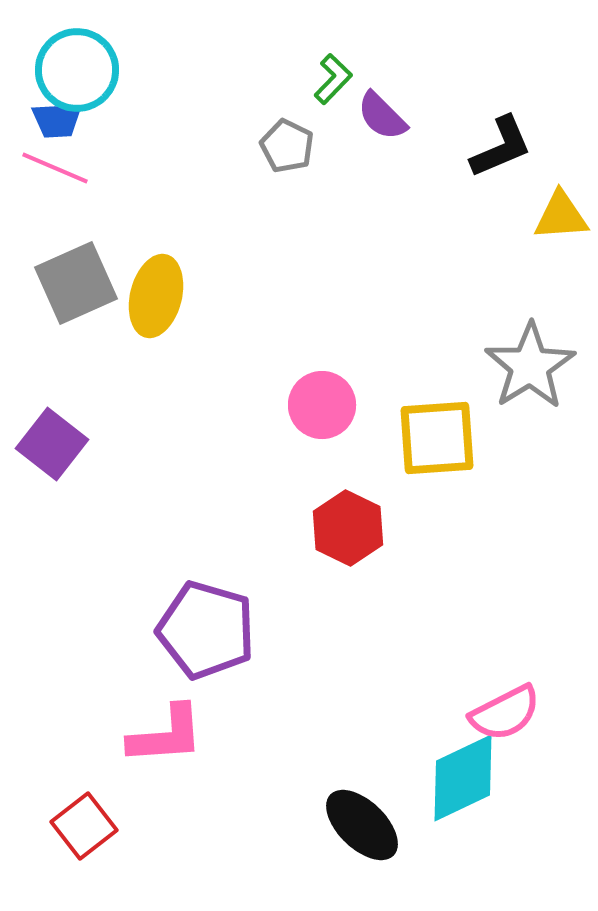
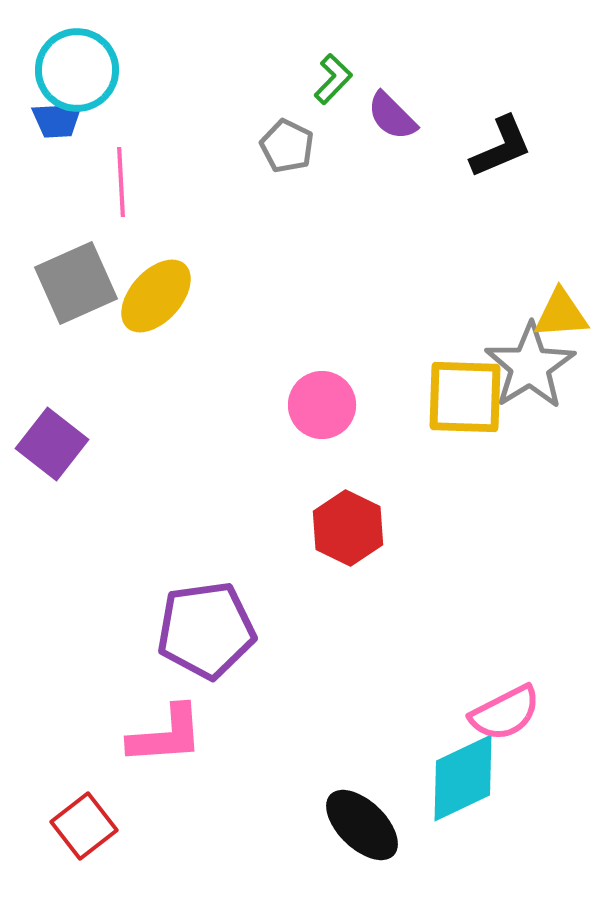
purple semicircle: moved 10 px right
pink line: moved 66 px right, 14 px down; rotated 64 degrees clockwise
yellow triangle: moved 98 px down
yellow ellipse: rotated 28 degrees clockwise
yellow square: moved 28 px right, 41 px up; rotated 6 degrees clockwise
purple pentagon: rotated 24 degrees counterclockwise
